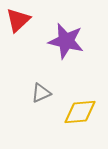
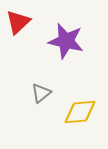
red triangle: moved 2 px down
gray triangle: rotated 15 degrees counterclockwise
